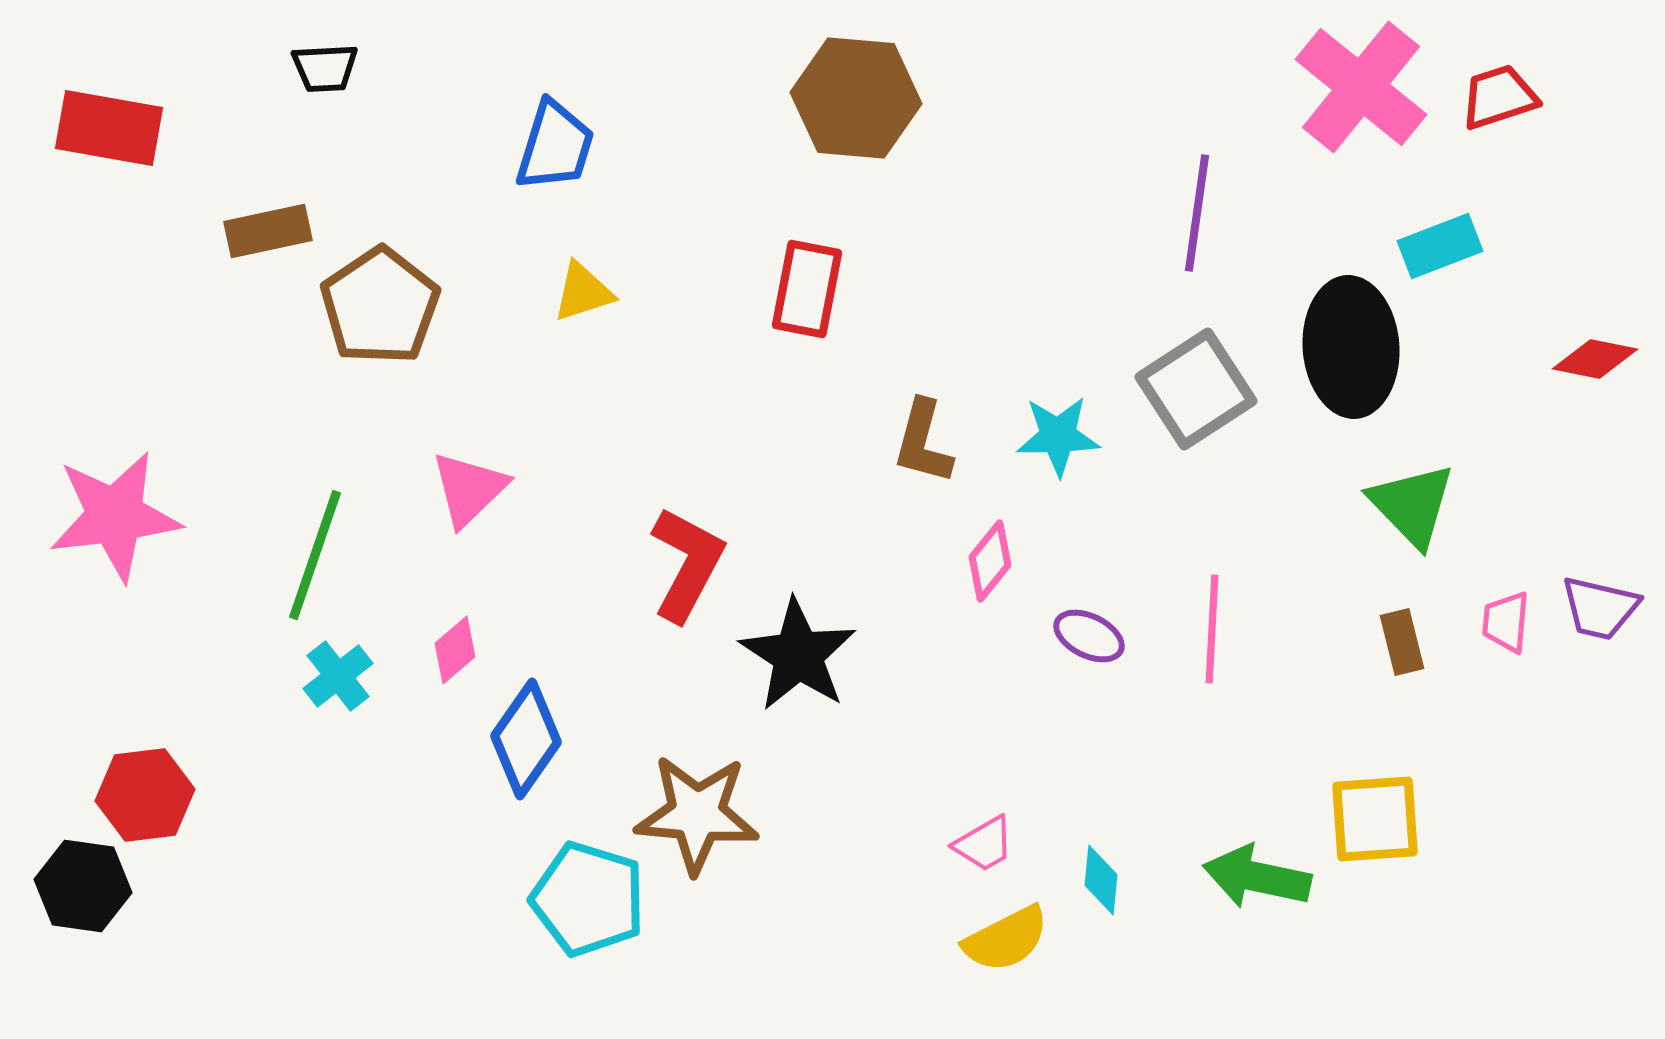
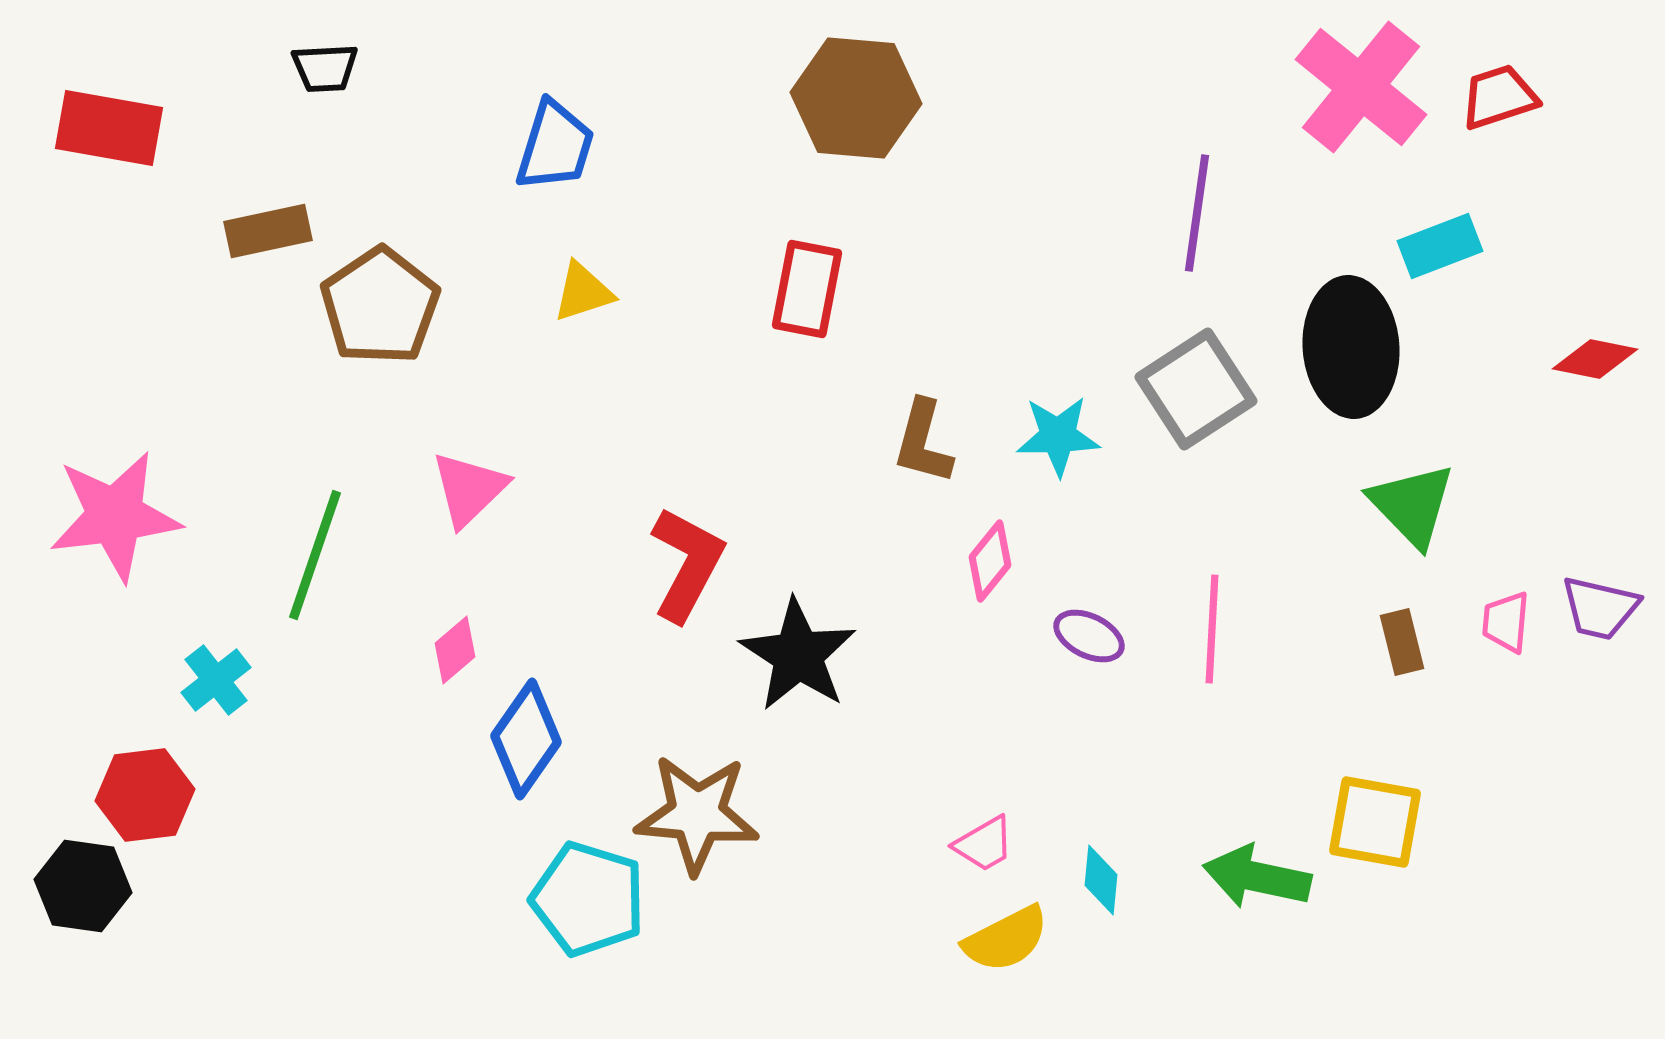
cyan cross at (338, 676): moved 122 px left, 4 px down
yellow square at (1375, 819): moved 3 px down; rotated 14 degrees clockwise
